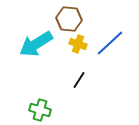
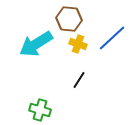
blue line: moved 2 px right, 5 px up
